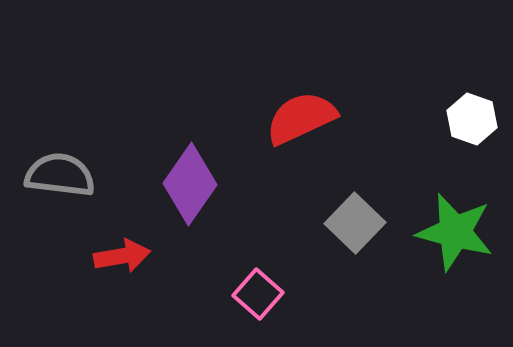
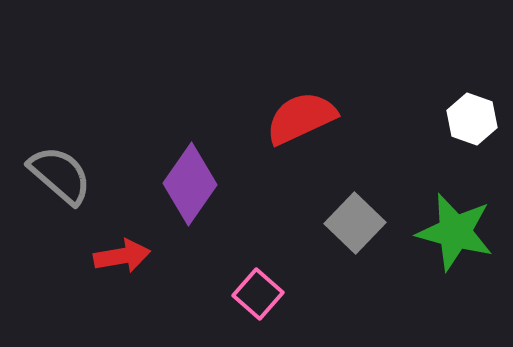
gray semicircle: rotated 34 degrees clockwise
